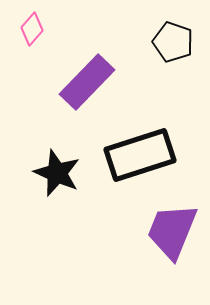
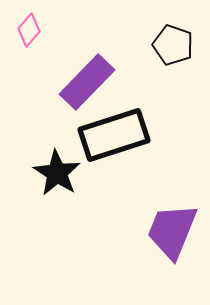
pink diamond: moved 3 px left, 1 px down
black pentagon: moved 3 px down
black rectangle: moved 26 px left, 20 px up
black star: rotated 9 degrees clockwise
